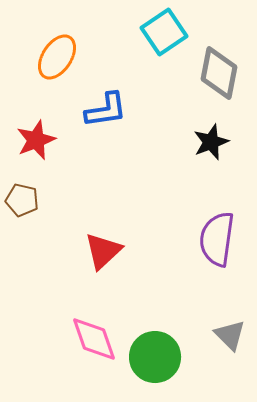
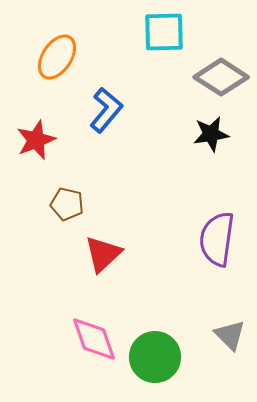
cyan square: rotated 33 degrees clockwise
gray diamond: moved 2 px right, 4 px down; rotated 68 degrees counterclockwise
blue L-shape: rotated 42 degrees counterclockwise
black star: moved 8 px up; rotated 12 degrees clockwise
brown pentagon: moved 45 px right, 4 px down
red triangle: moved 3 px down
